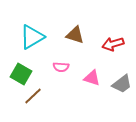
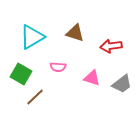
brown triangle: moved 2 px up
red arrow: moved 2 px left, 2 px down; rotated 10 degrees clockwise
pink semicircle: moved 3 px left
brown line: moved 2 px right, 1 px down
